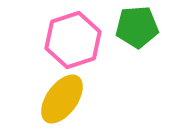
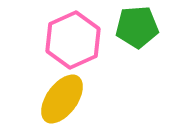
pink hexagon: rotated 6 degrees counterclockwise
